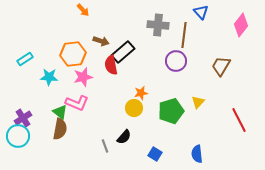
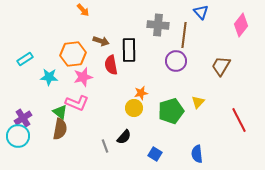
black rectangle: moved 6 px right, 2 px up; rotated 50 degrees counterclockwise
